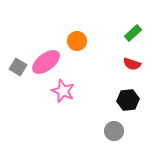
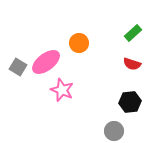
orange circle: moved 2 px right, 2 px down
pink star: moved 1 px left, 1 px up
black hexagon: moved 2 px right, 2 px down
